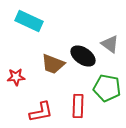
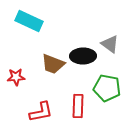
black ellipse: rotated 35 degrees counterclockwise
